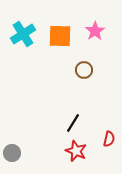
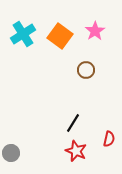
orange square: rotated 35 degrees clockwise
brown circle: moved 2 px right
gray circle: moved 1 px left
